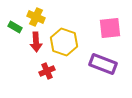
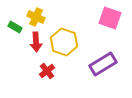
pink square: moved 10 px up; rotated 25 degrees clockwise
purple rectangle: rotated 52 degrees counterclockwise
red cross: rotated 14 degrees counterclockwise
